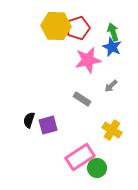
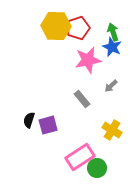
gray rectangle: rotated 18 degrees clockwise
